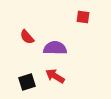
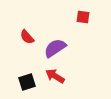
purple semicircle: rotated 35 degrees counterclockwise
